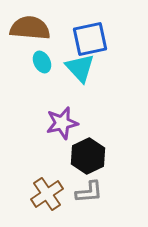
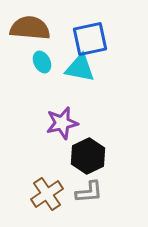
cyan triangle: rotated 36 degrees counterclockwise
